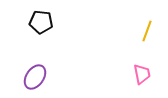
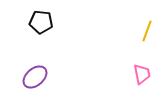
purple ellipse: rotated 15 degrees clockwise
